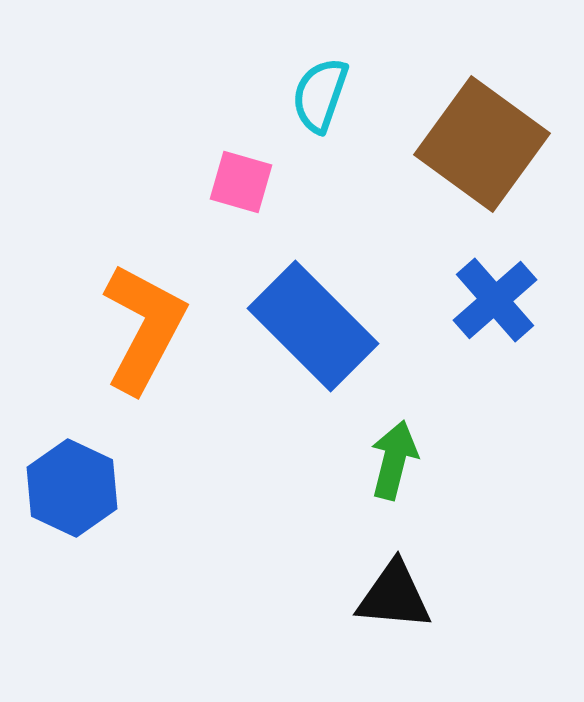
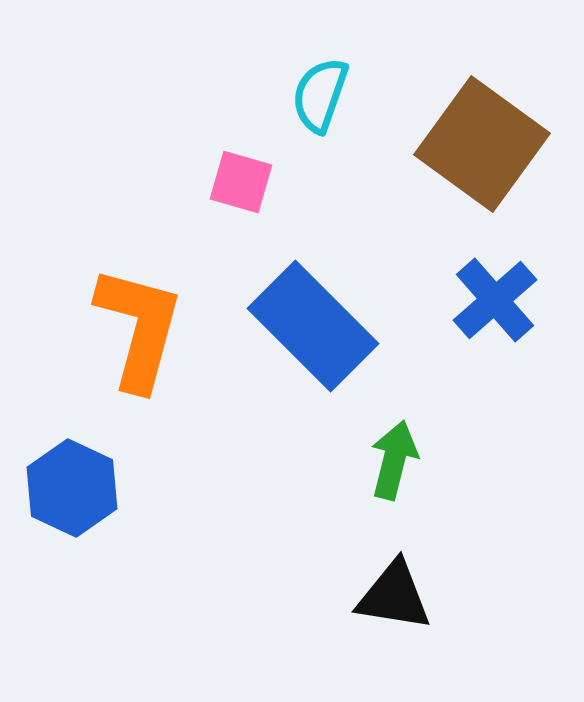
orange L-shape: moved 5 px left; rotated 13 degrees counterclockwise
black triangle: rotated 4 degrees clockwise
